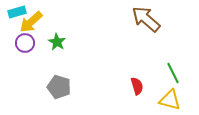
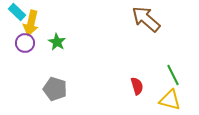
cyan rectangle: rotated 60 degrees clockwise
yellow arrow: moved 1 px down; rotated 35 degrees counterclockwise
green line: moved 2 px down
gray pentagon: moved 4 px left, 2 px down
